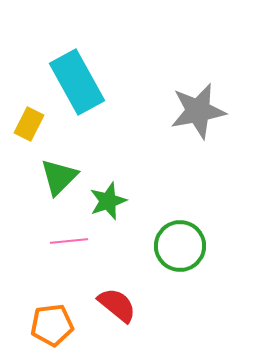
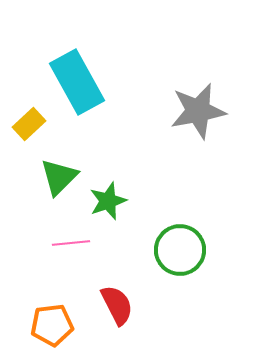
yellow rectangle: rotated 20 degrees clockwise
pink line: moved 2 px right, 2 px down
green circle: moved 4 px down
red semicircle: rotated 24 degrees clockwise
